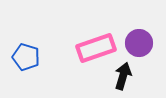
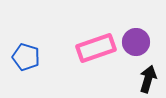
purple circle: moved 3 px left, 1 px up
black arrow: moved 25 px right, 3 px down
